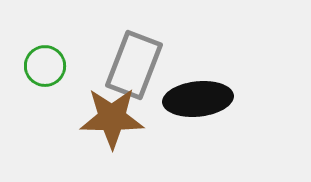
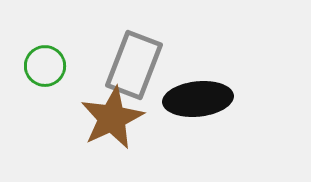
brown star: rotated 26 degrees counterclockwise
